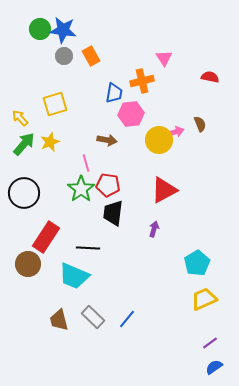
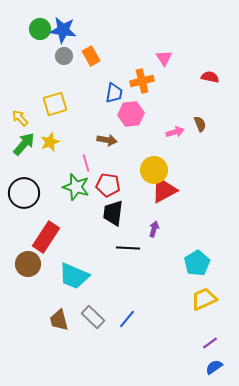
yellow circle: moved 5 px left, 30 px down
green star: moved 5 px left, 2 px up; rotated 20 degrees counterclockwise
black line: moved 40 px right
